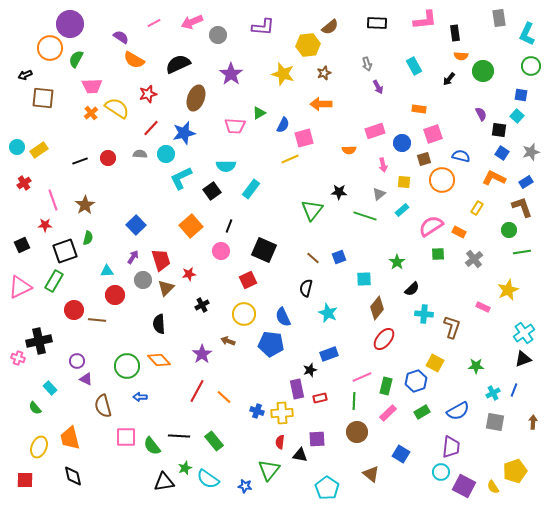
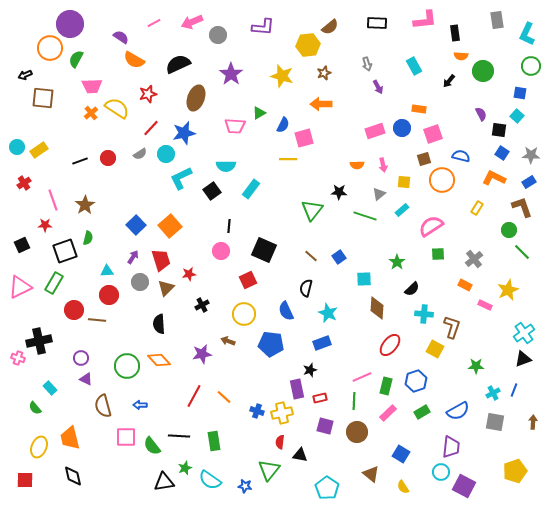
gray rectangle at (499, 18): moved 2 px left, 2 px down
yellow star at (283, 74): moved 1 px left, 2 px down
black arrow at (449, 79): moved 2 px down
blue square at (521, 95): moved 1 px left, 2 px up
blue circle at (402, 143): moved 15 px up
orange semicircle at (349, 150): moved 8 px right, 15 px down
gray star at (531, 152): moved 3 px down; rotated 18 degrees clockwise
gray semicircle at (140, 154): rotated 144 degrees clockwise
yellow line at (290, 159): moved 2 px left; rotated 24 degrees clockwise
blue rectangle at (526, 182): moved 3 px right
orange square at (191, 226): moved 21 px left
black line at (229, 226): rotated 16 degrees counterclockwise
orange rectangle at (459, 232): moved 6 px right, 53 px down
green line at (522, 252): rotated 54 degrees clockwise
blue square at (339, 257): rotated 16 degrees counterclockwise
brown line at (313, 258): moved 2 px left, 2 px up
gray circle at (143, 280): moved 3 px left, 2 px down
green rectangle at (54, 281): moved 2 px down
red circle at (115, 295): moved 6 px left
pink rectangle at (483, 307): moved 2 px right, 2 px up
brown diamond at (377, 308): rotated 35 degrees counterclockwise
blue semicircle at (283, 317): moved 3 px right, 6 px up
red ellipse at (384, 339): moved 6 px right, 6 px down
purple star at (202, 354): rotated 24 degrees clockwise
blue rectangle at (329, 354): moved 7 px left, 11 px up
purple circle at (77, 361): moved 4 px right, 3 px up
yellow square at (435, 363): moved 14 px up
red line at (197, 391): moved 3 px left, 5 px down
blue arrow at (140, 397): moved 8 px down
yellow cross at (282, 413): rotated 10 degrees counterclockwise
purple square at (317, 439): moved 8 px right, 13 px up; rotated 18 degrees clockwise
green rectangle at (214, 441): rotated 30 degrees clockwise
cyan semicircle at (208, 479): moved 2 px right, 1 px down
yellow semicircle at (493, 487): moved 90 px left
